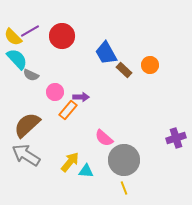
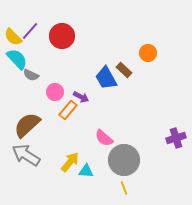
purple line: rotated 18 degrees counterclockwise
blue trapezoid: moved 25 px down
orange circle: moved 2 px left, 12 px up
purple arrow: rotated 28 degrees clockwise
